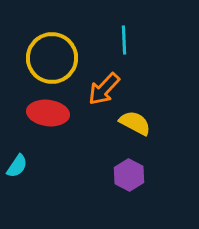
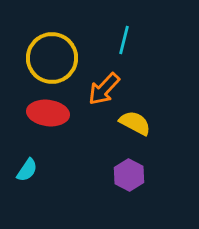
cyan line: rotated 16 degrees clockwise
cyan semicircle: moved 10 px right, 4 px down
